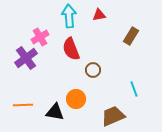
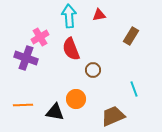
purple cross: rotated 35 degrees counterclockwise
